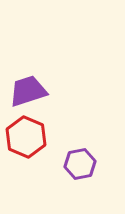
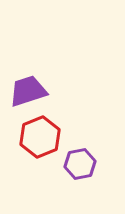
red hexagon: moved 14 px right; rotated 15 degrees clockwise
